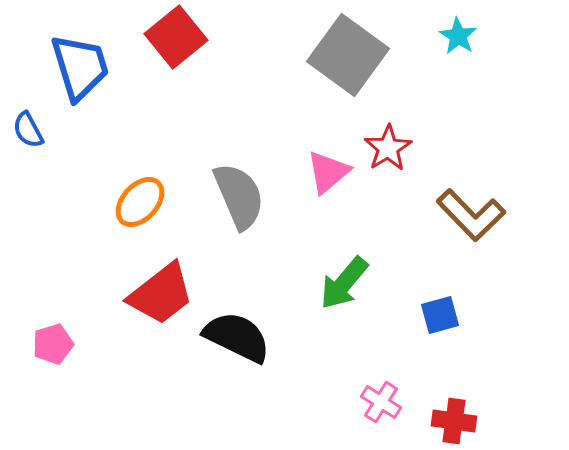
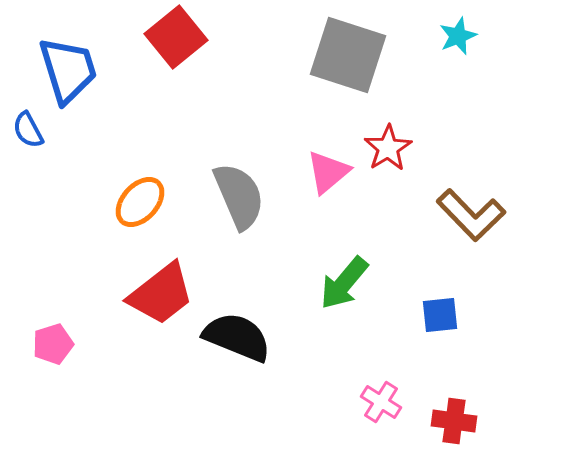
cyan star: rotated 18 degrees clockwise
gray square: rotated 18 degrees counterclockwise
blue trapezoid: moved 12 px left, 3 px down
blue square: rotated 9 degrees clockwise
black semicircle: rotated 4 degrees counterclockwise
